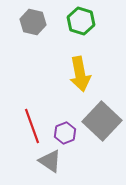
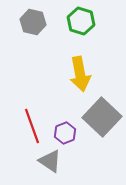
gray square: moved 4 px up
